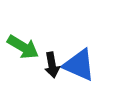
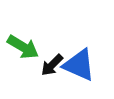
black arrow: rotated 55 degrees clockwise
